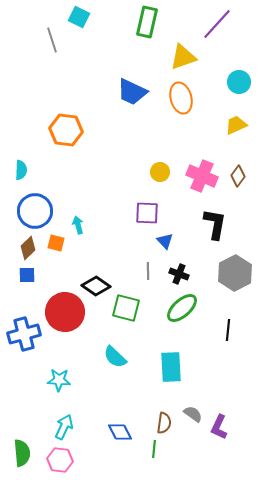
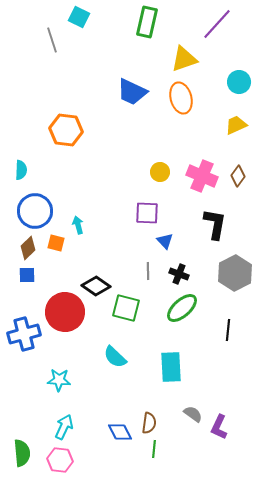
yellow triangle at (183, 57): moved 1 px right, 2 px down
brown semicircle at (164, 423): moved 15 px left
